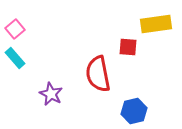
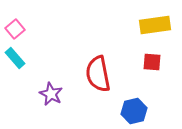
yellow rectangle: moved 1 px left, 1 px down
red square: moved 24 px right, 15 px down
